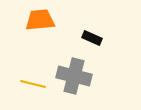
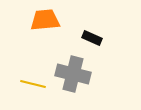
orange trapezoid: moved 5 px right
gray cross: moved 1 px left, 2 px up
